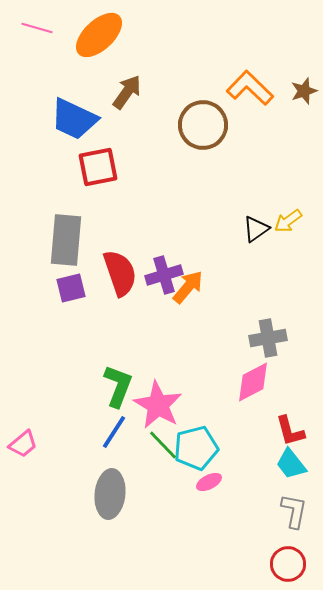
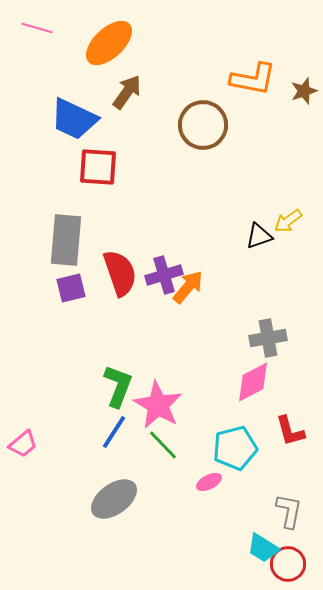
orange ellipse: moved 10 px right, 8 px down
orange L-shape: moved 3 px right, 9 px up; rotated 147 degrees clockwise
red square: rotated 15 degrees clockwise
black triangle: moved 3 px right, 7 px down; rotated 16 degrees clockwise
cyan pentagon: moved 39 px right
cyan trapezoid: moved 28 px left, 84 px down; rotated 20 degrees counterclockwise
gray ellipse: moved 4 px right, 5 px down; rotated 48 degrees clockwise
gray L-shape: moved 5 px left
